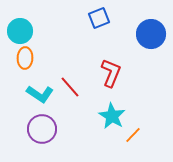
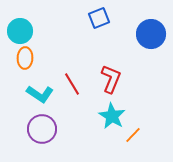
red L-shape: moved 6 px down
red line: moved 2 px right, 3 px up; rotated 10 degrees clockwise
